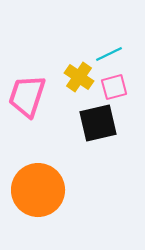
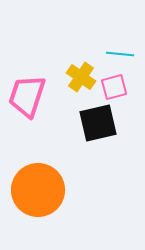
cyan line: moved 11 px right; rotated 32 degrees clockwise
yellow cross: moved 2 px right
